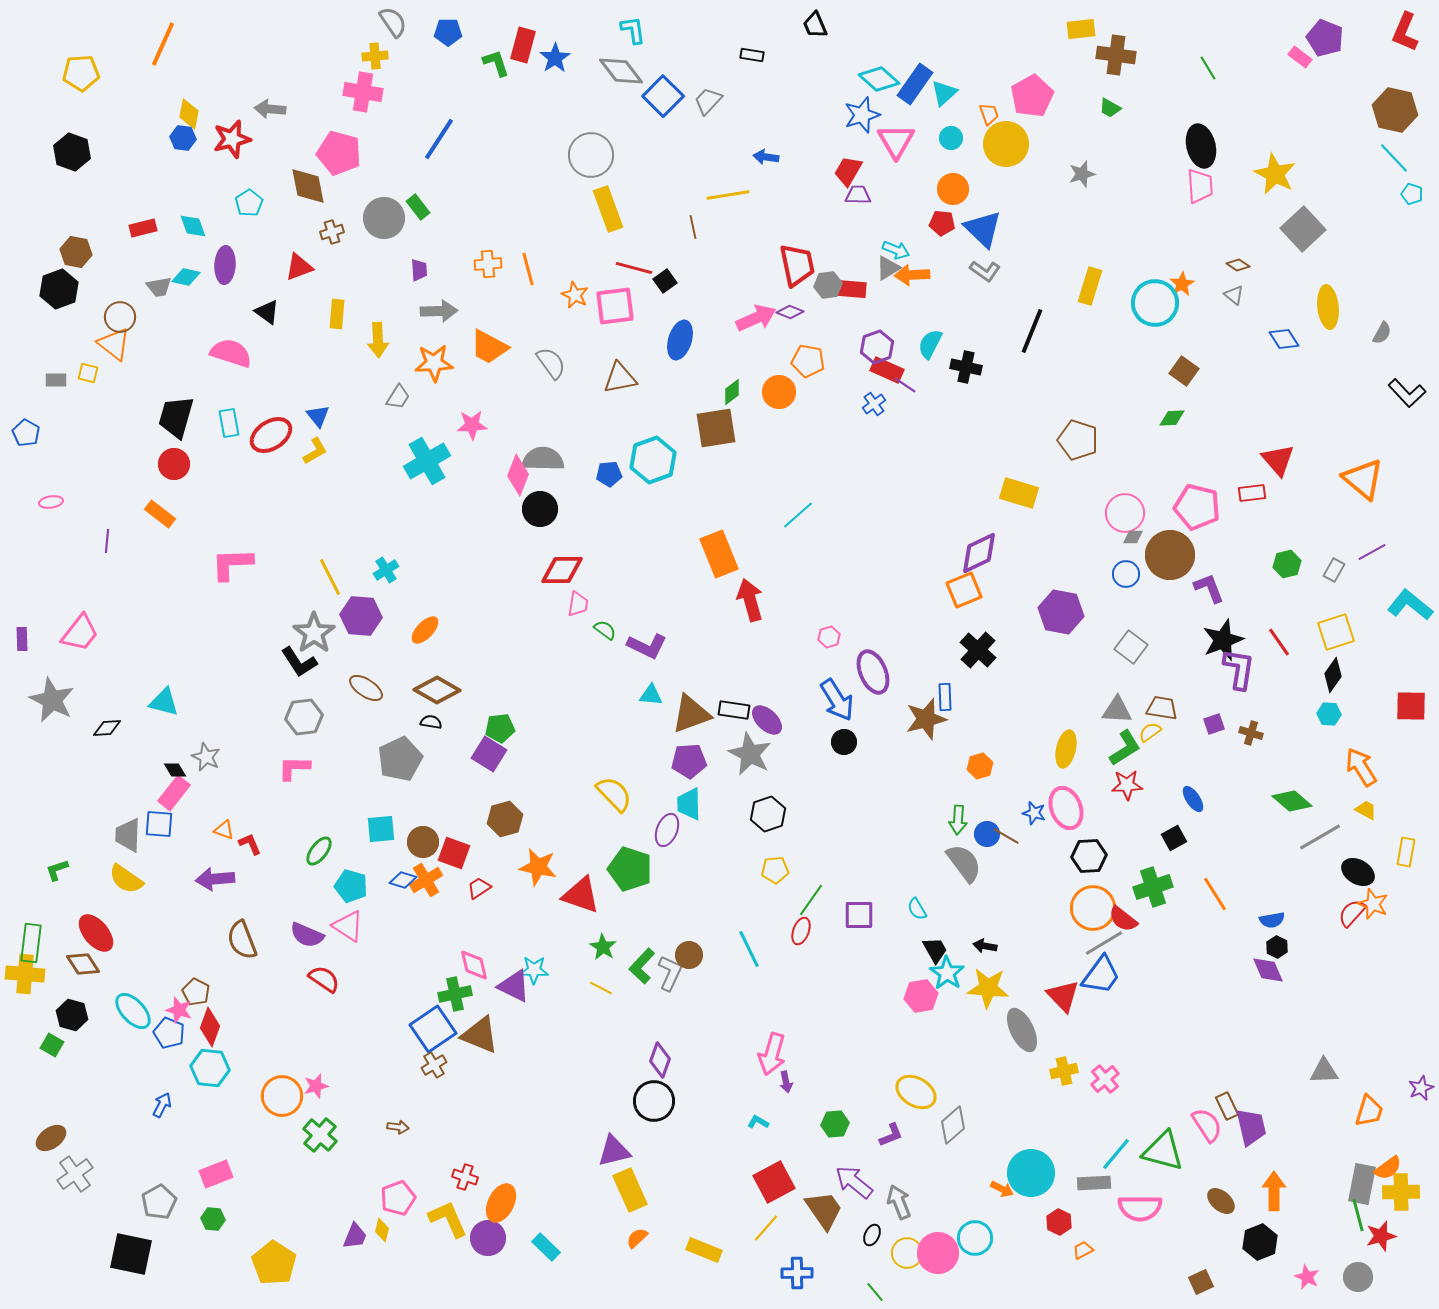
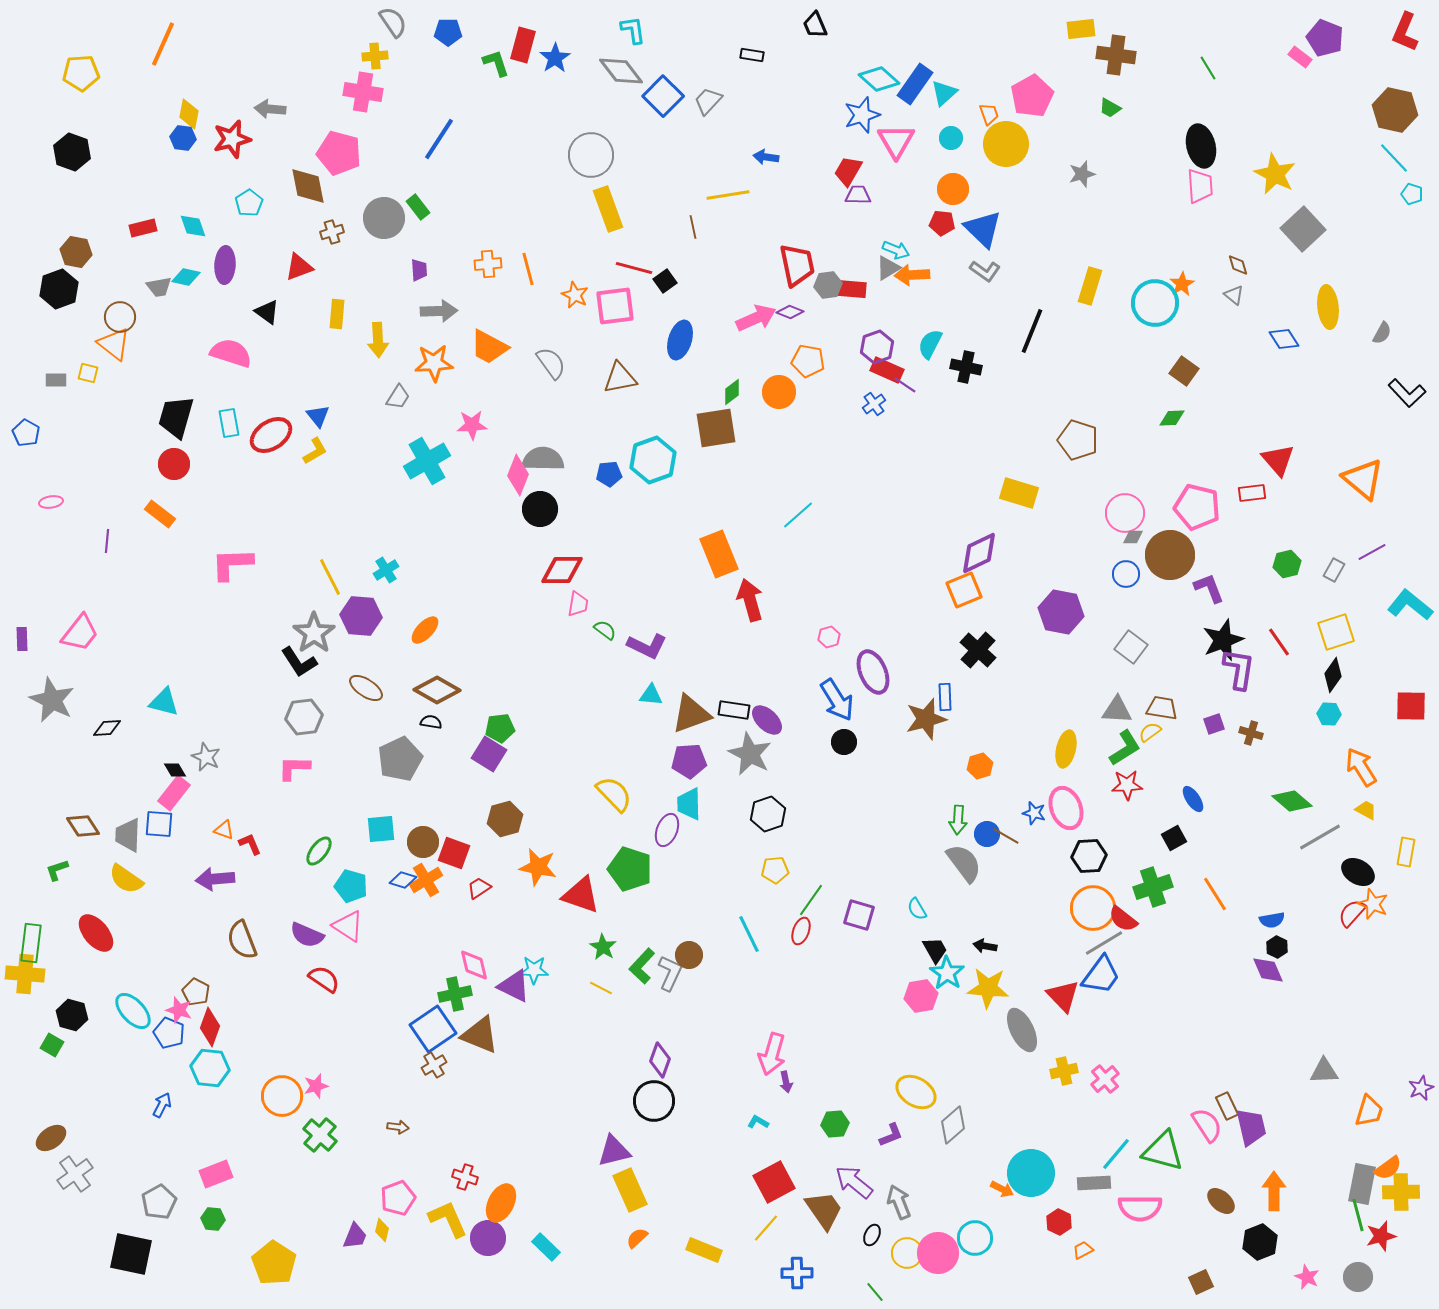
brown diamond at (1238, 265): rotated 40 degrees clockwise
purple square at (859, 915): rotated 16 degrees clockwise
cyan line at (749, 949): moved 15 px up
brown diamond at (83, 964): moved 138 px up
